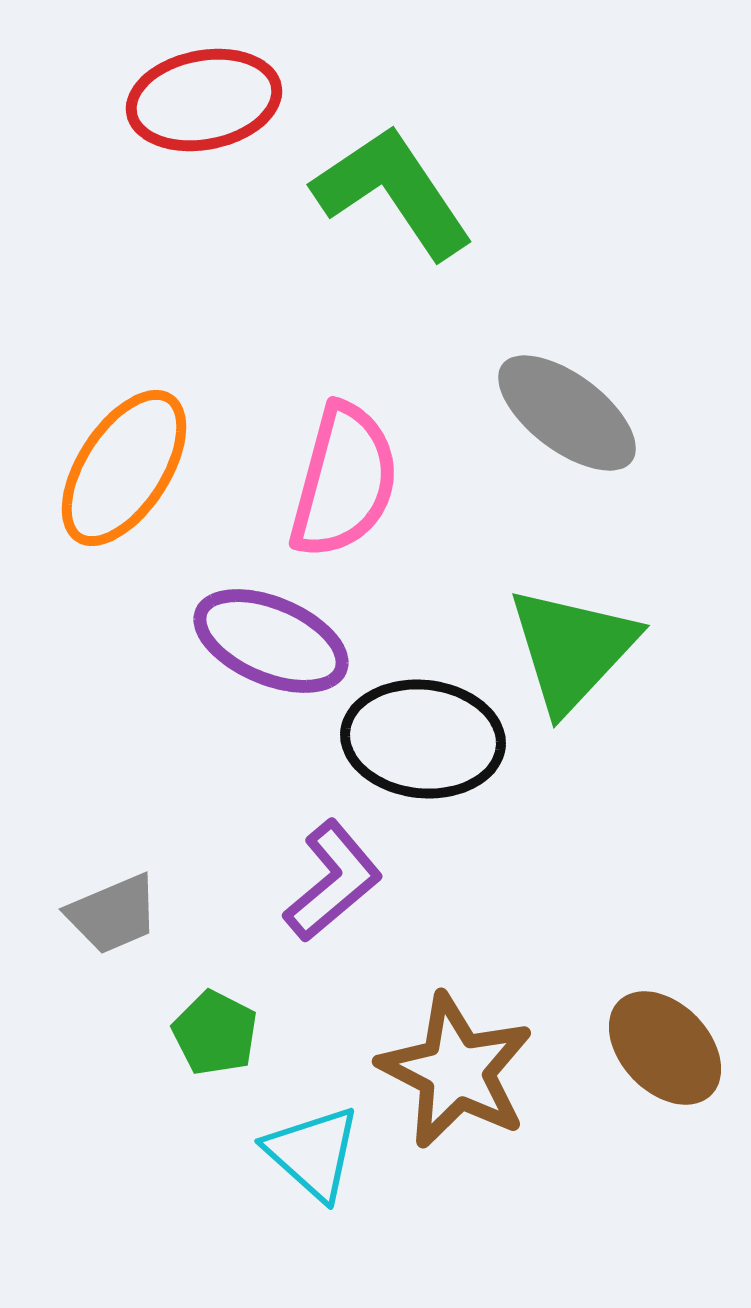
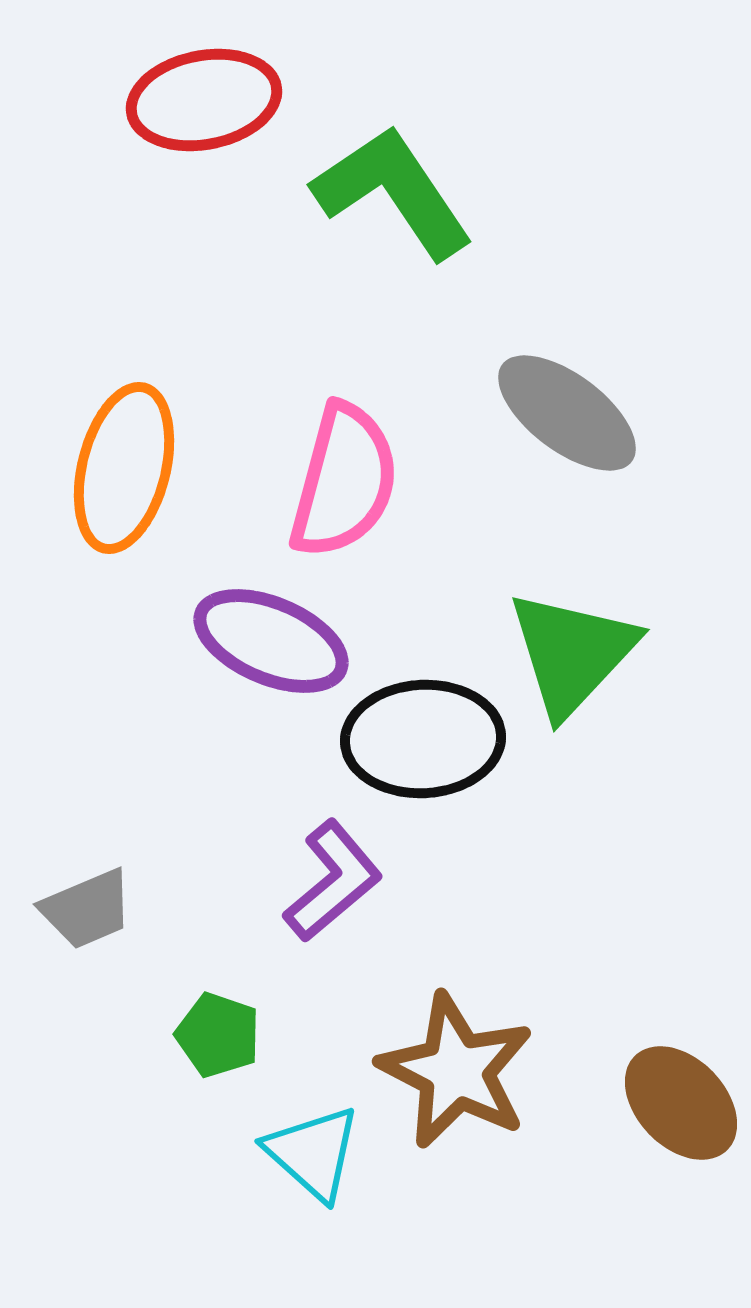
orange ellipse: rotated 19 degrees counterclockwise
green triangle: moved 4 px down
black ellipse: rotated 9 degrees counterclockwise
gray trapezoid: moved 26 px left, 5 px up
green pentagon: moved 3 px right, 2 px down; rotated 8 degrees counterclockwise
brown ellipse: moved 16 px right, 55 px down
